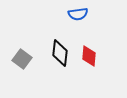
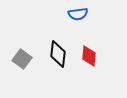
black diamond: moved 2 px left, 1 px down
